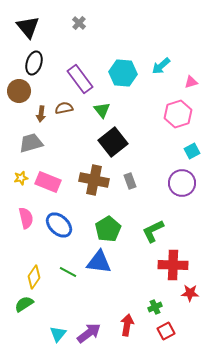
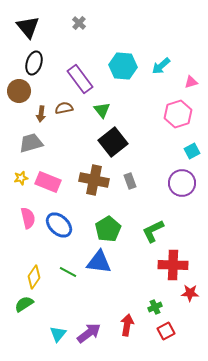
cyan hexagon: moved 7 px up
pink semicircle: moved 2 px right
